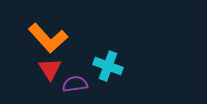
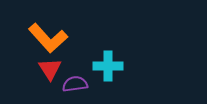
cyan cross: rotated 20 degrees counterclockwise
